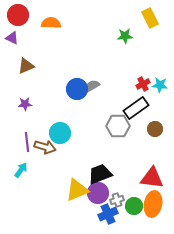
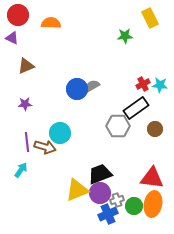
purple circle: moved 2 px right
